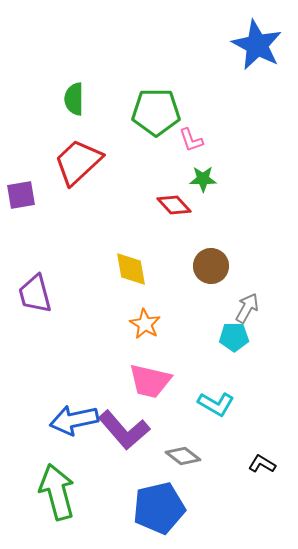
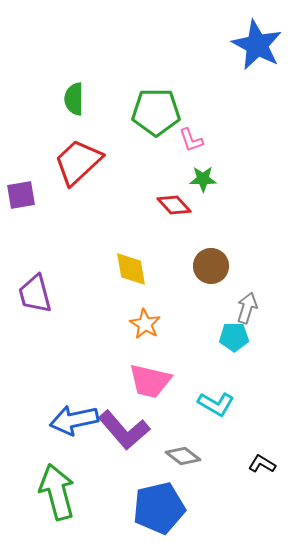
gray arrow: rotated 12 degrees counterclockwise
